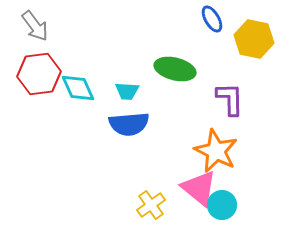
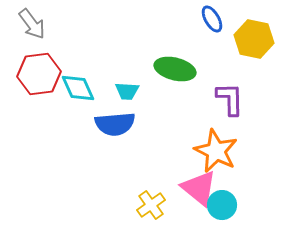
gray arrow: moved 3 px left, 2 px up
blue semicircle: moved 14 px left
